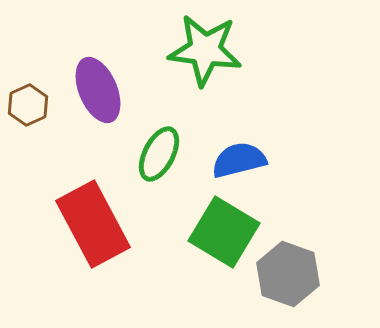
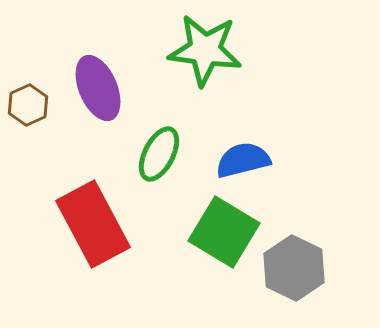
purple ellipse: moved 2 px up
blue semicircle: moved 4 px right
gray hexagon: moved 6 px right, 6 px up; rotated 6 degrees clockwise
